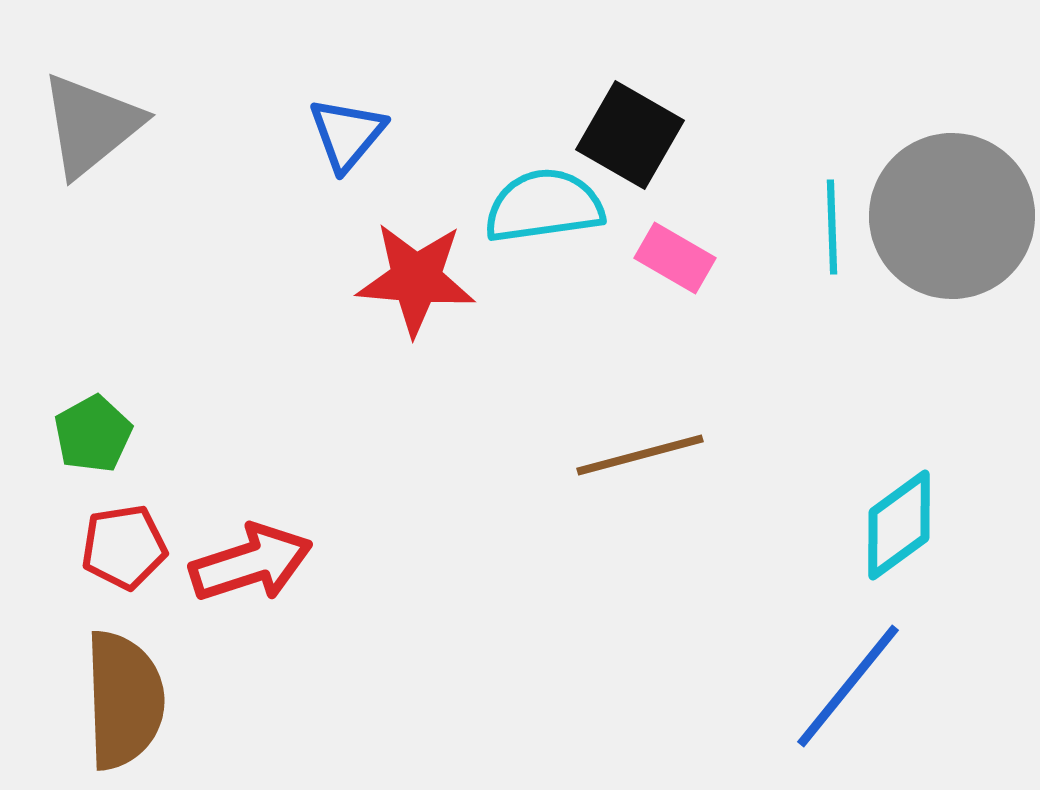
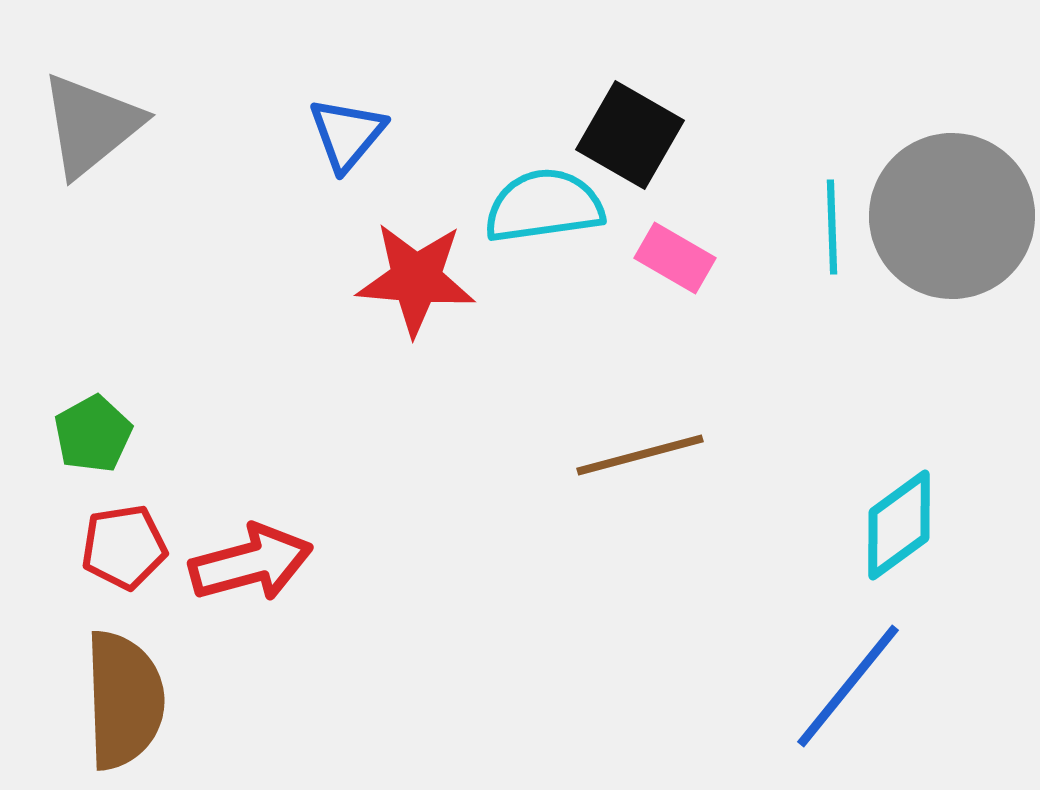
red arrow: rotated 3 degrees clockwise
